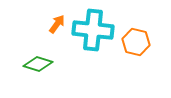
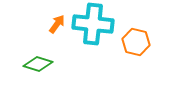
cyan cross: moved 6 px up
